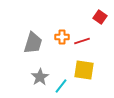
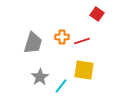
red square: moved 3 px left, 3 px up
